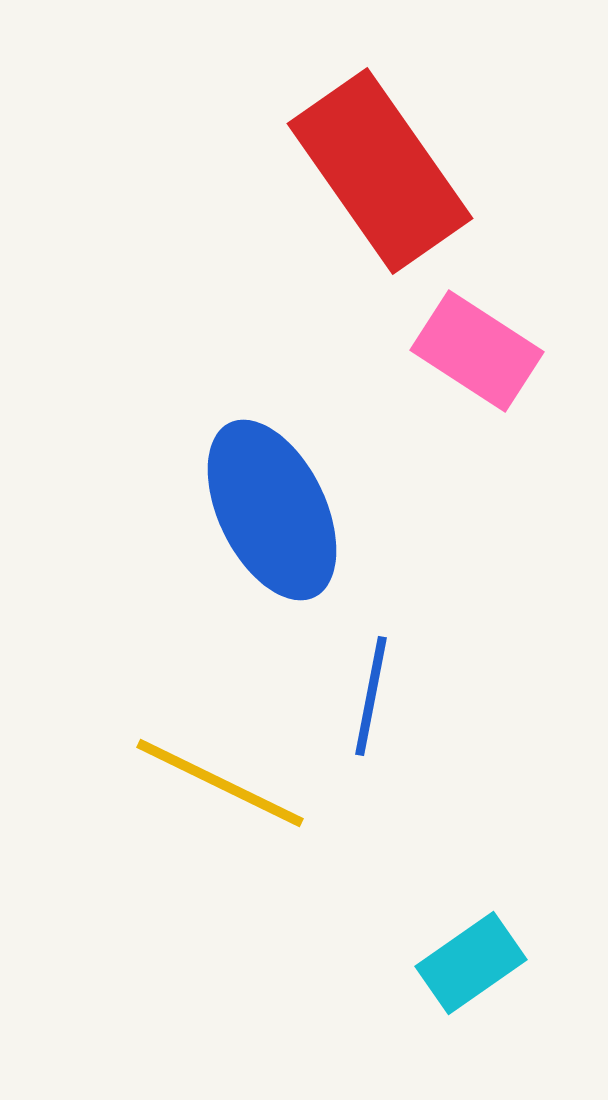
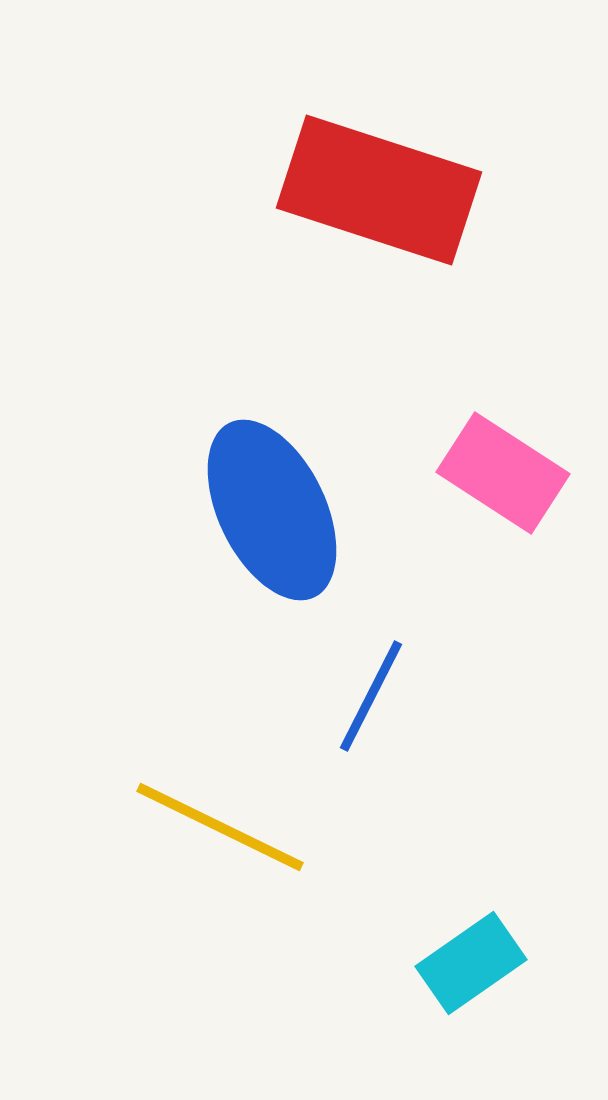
red rectangle: moved 1 px left, 19 px down; rotated 37 degrees counterclockwise
pink rectangle: moved 26 px right, 122 px down
blue line: rotated 16 degrees clockwise
yellow line: moved 44 px down
